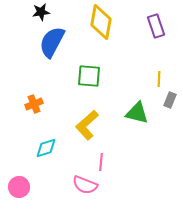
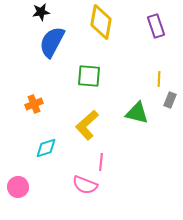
pink circle: moved 1 px left
